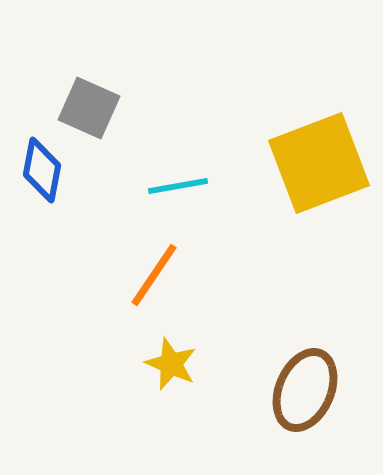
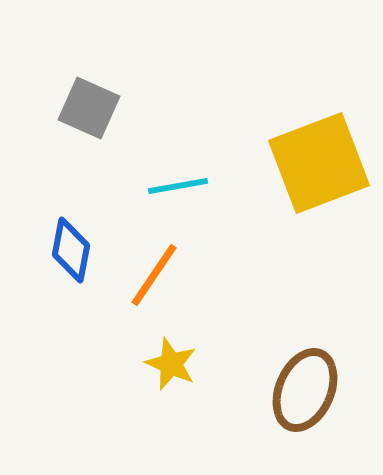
blue diamond: moved 29 px right, 80 px down
